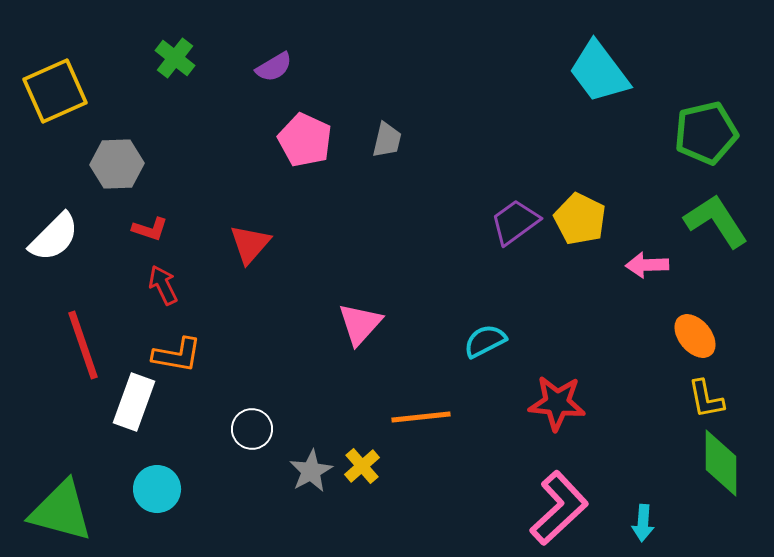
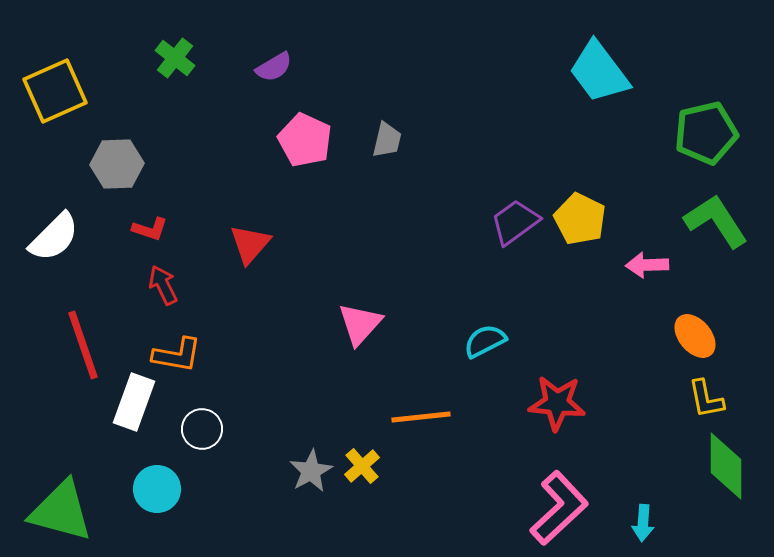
white circle: moved 50 px left
green diamond: moved 5 px right, 3 px down
